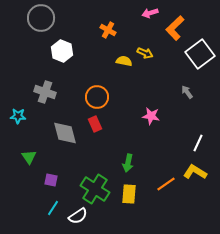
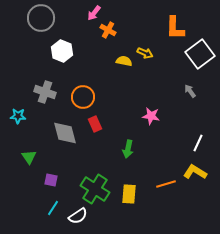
pink arrow: moved 56 px left; rotated 35 degrees counterclockwise
orange L-shape: rotated 45 degrees counterclockwise
gray arrow: moved 3 px right, 1 px up
orange circle: moved 14 px left
green arrow: moved 14 px up
orange line: rotated 18 degrees clockwise
